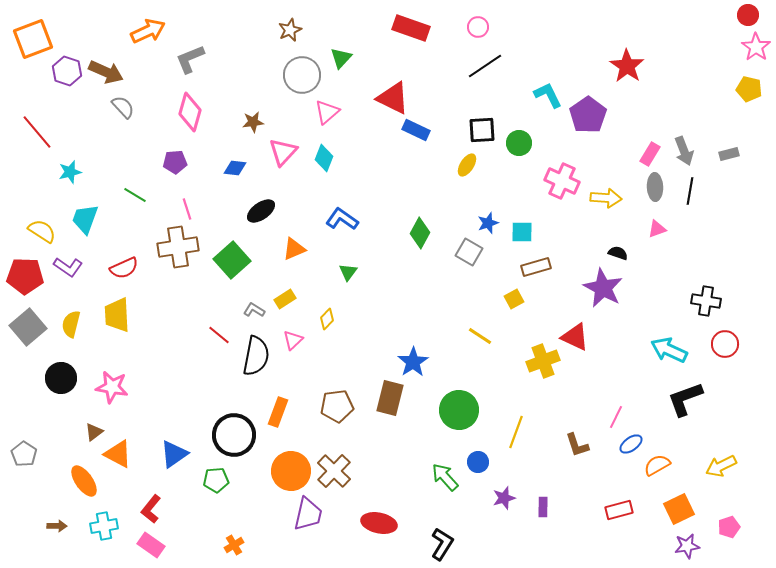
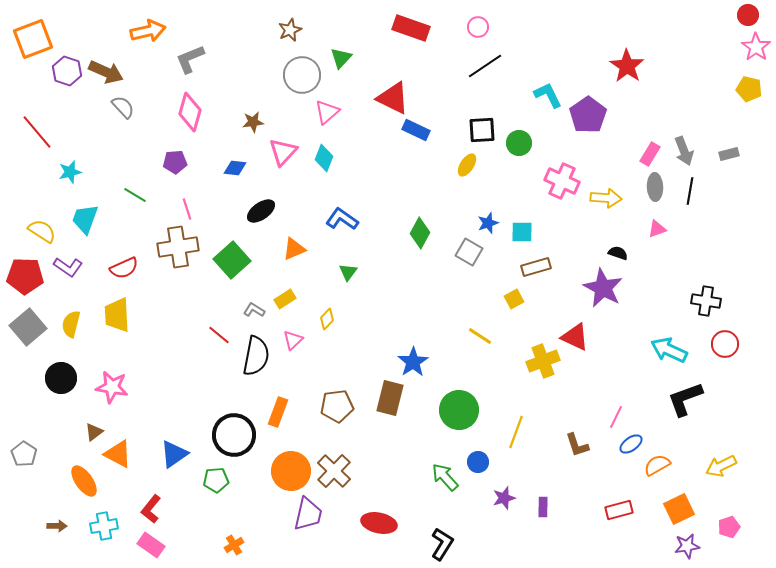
orange arrow at (148, 31): rotated 12 degrees clockwise
